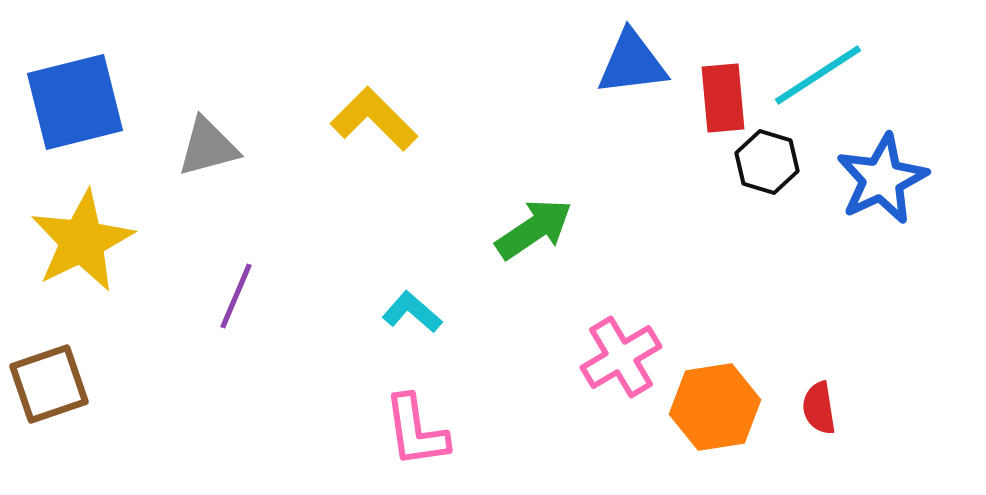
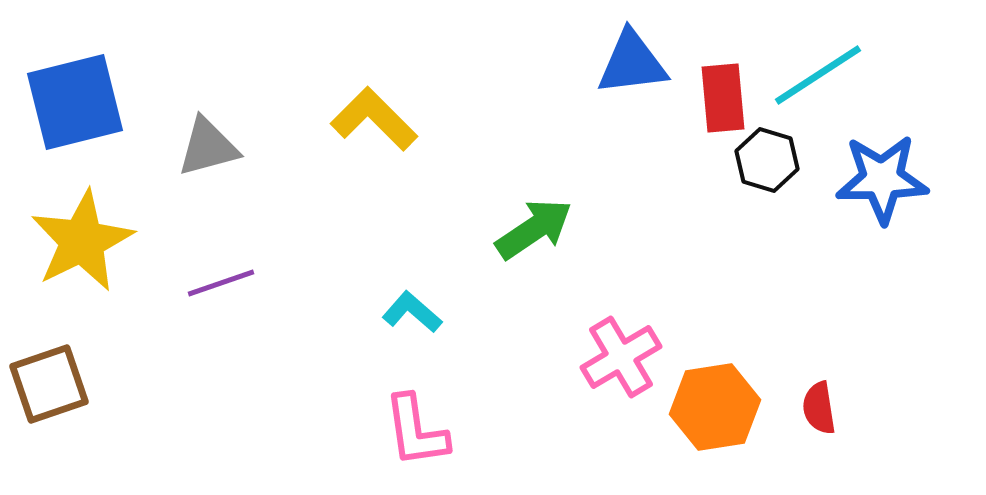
black hexagon: moved 2 px up
blue star: rotated 24 degrees clockwise
purple line: moved 15 px left, 13 px up; rotated 48 degrees clockwise
